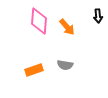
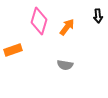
pink diamond: rotated 12 degrees clockwise
orange arrow: rotated 102 degrees counterclockwise
orange rectangle: moved 21 px left, 20 px up
